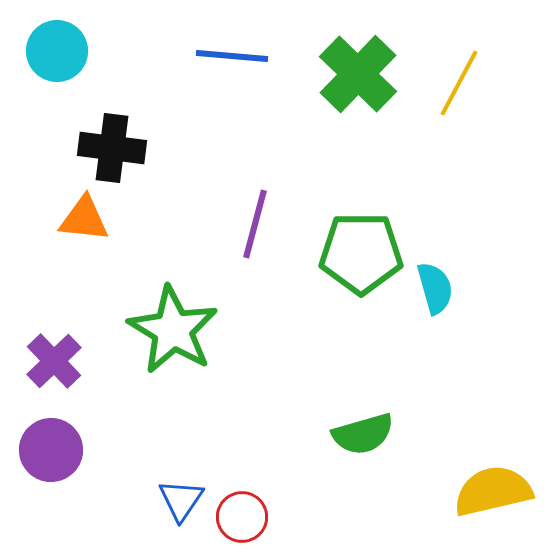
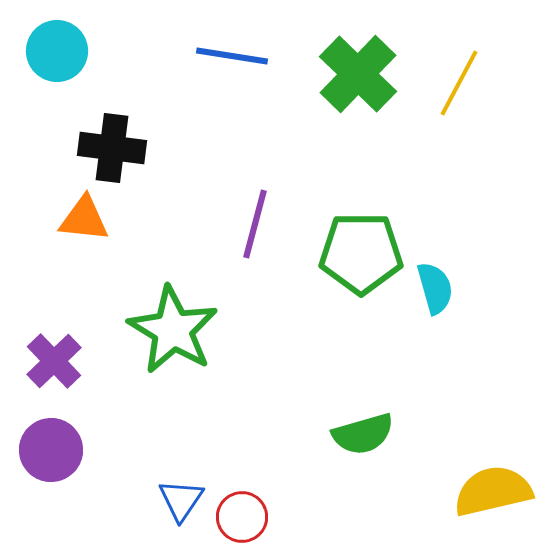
blue line: rotated 4 degrees clockwise
